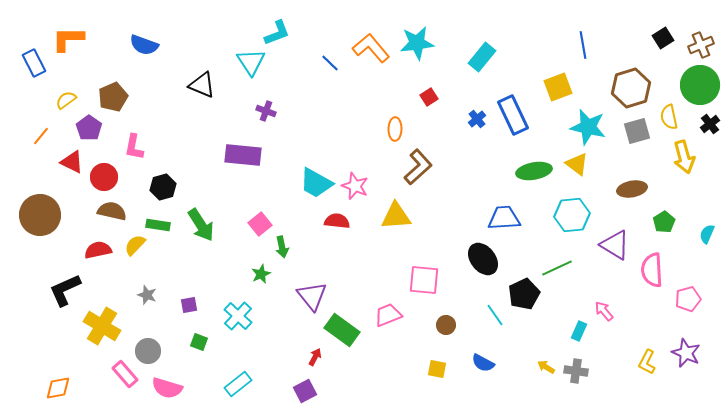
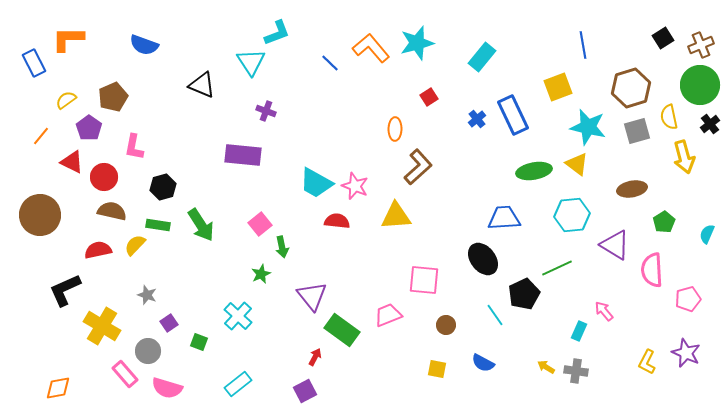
cyan star at (417, 43): rotated 8 degrees counterclockwise
purple square at (189, 305): moved 20 px left, 18 px down; rotated 24 degrees counterclockwise
